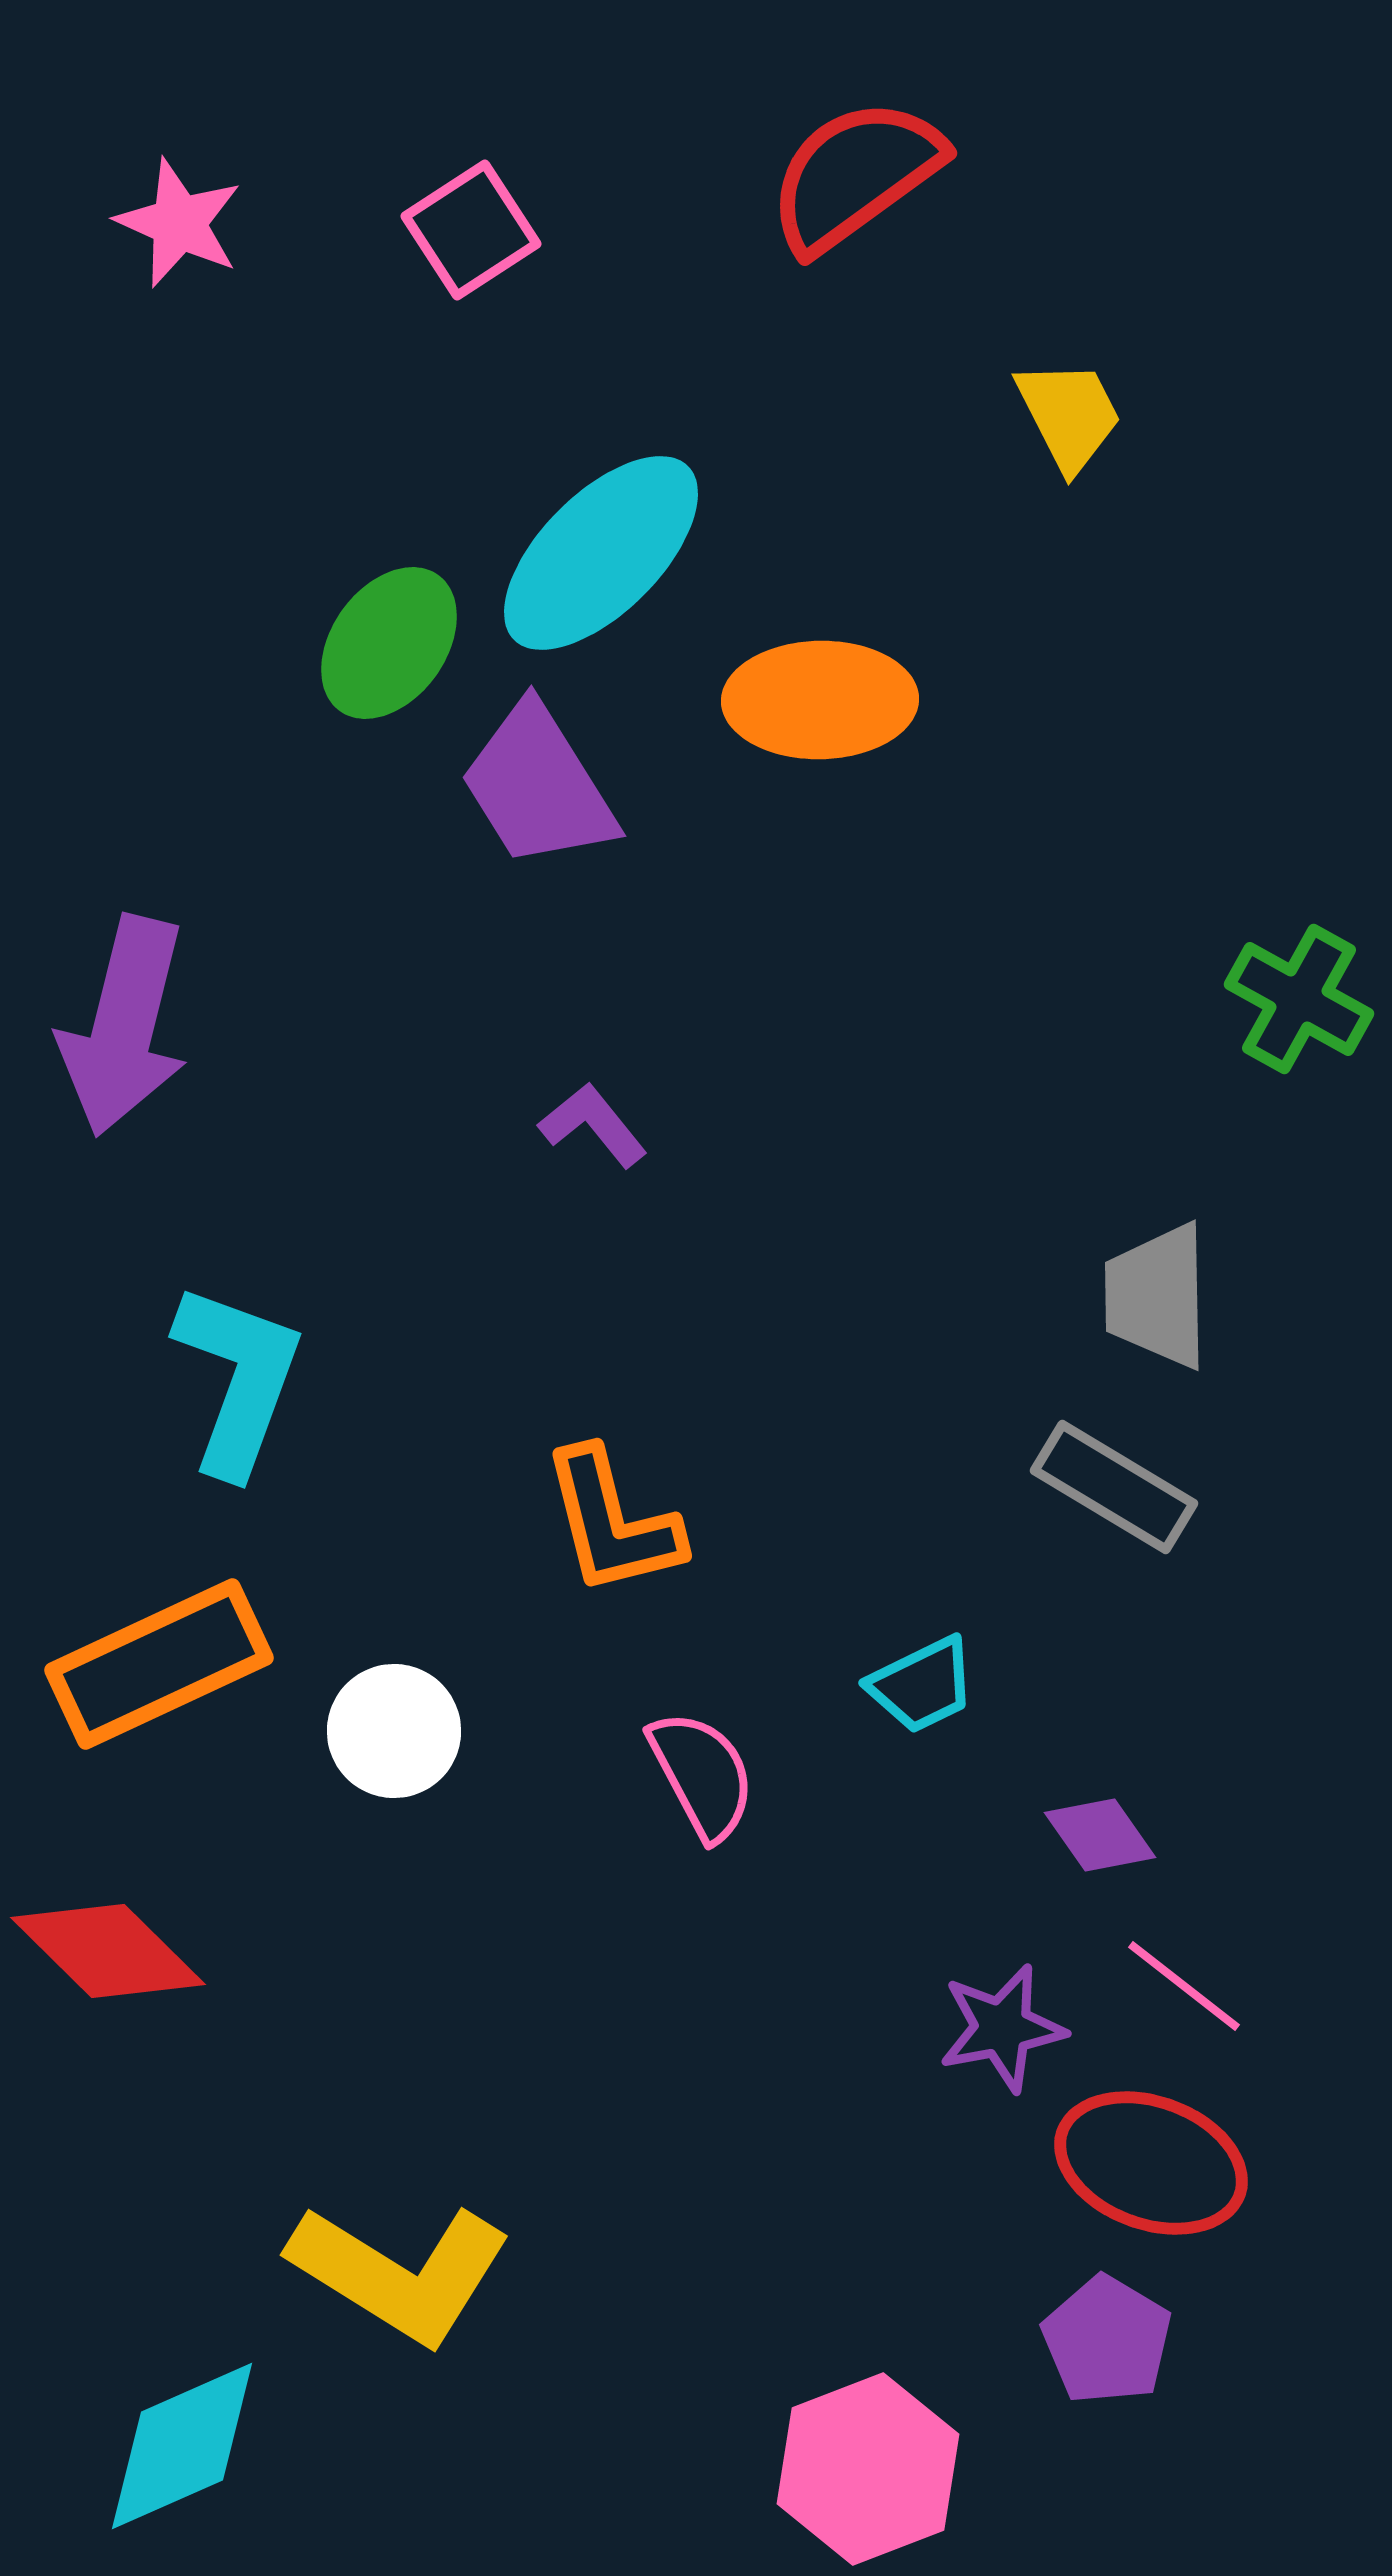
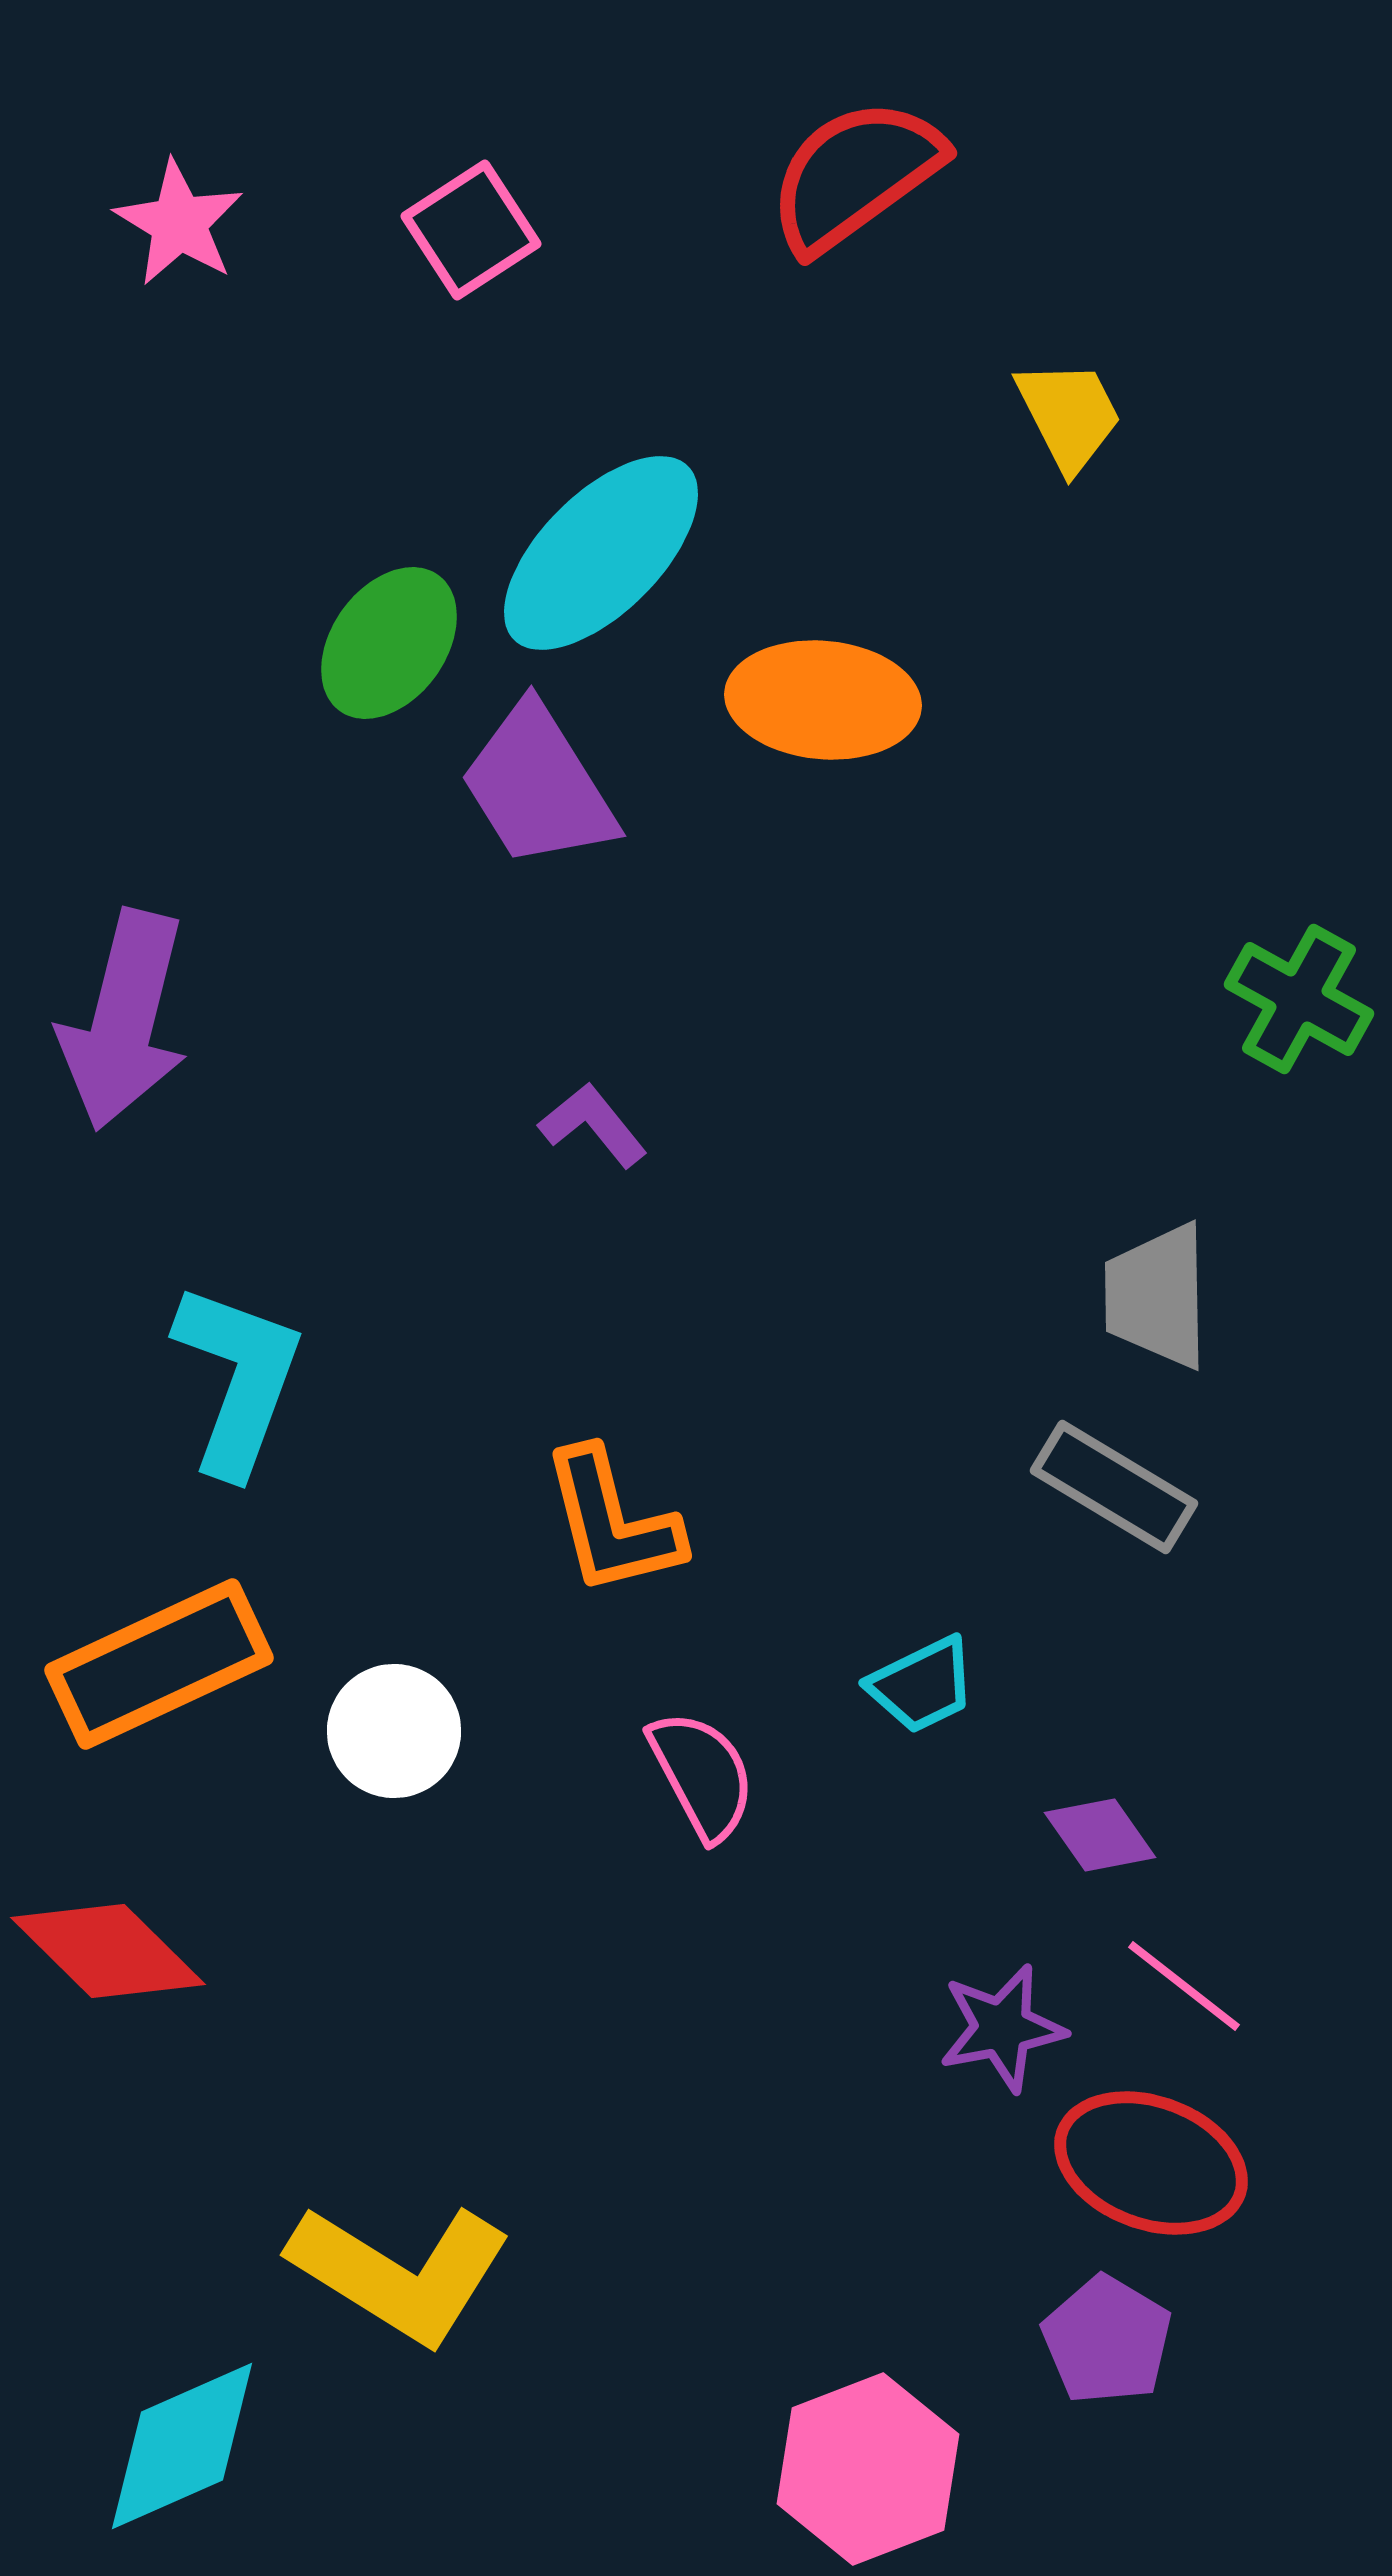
pink star: rotated 7 degrees clockwise
orange ellipse: moved 3 px right; rotated 6 degrees clockwise
purple arrow: moved 6 px up
